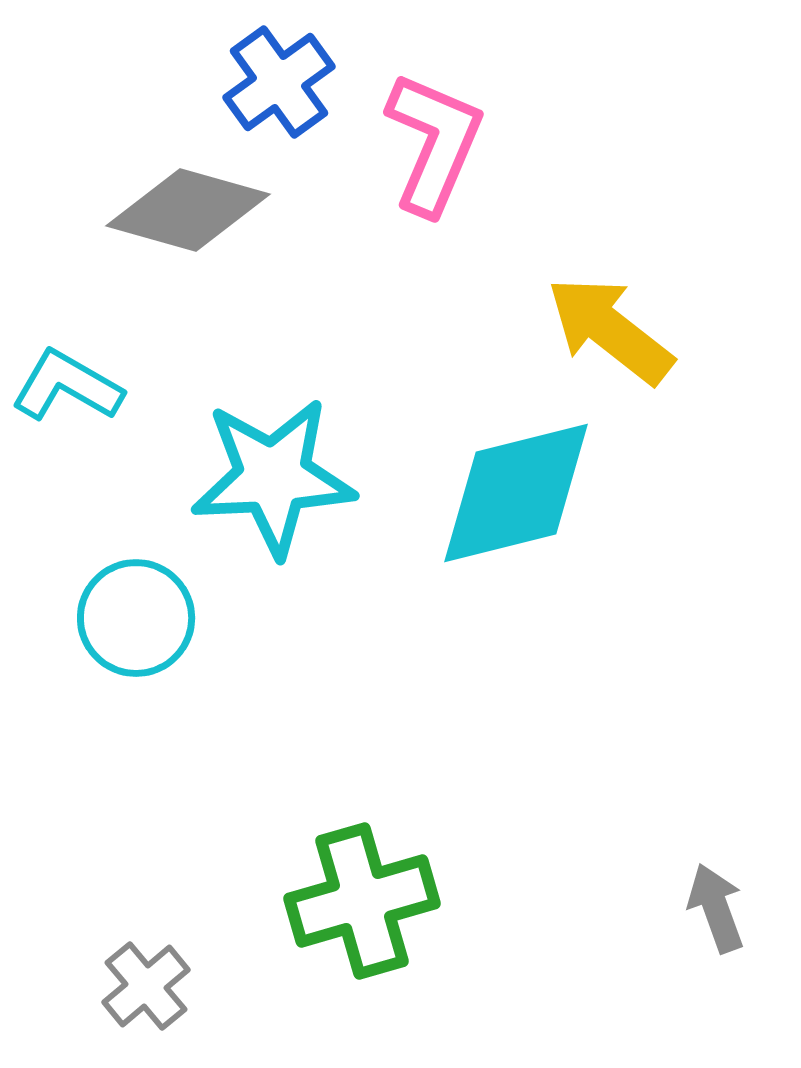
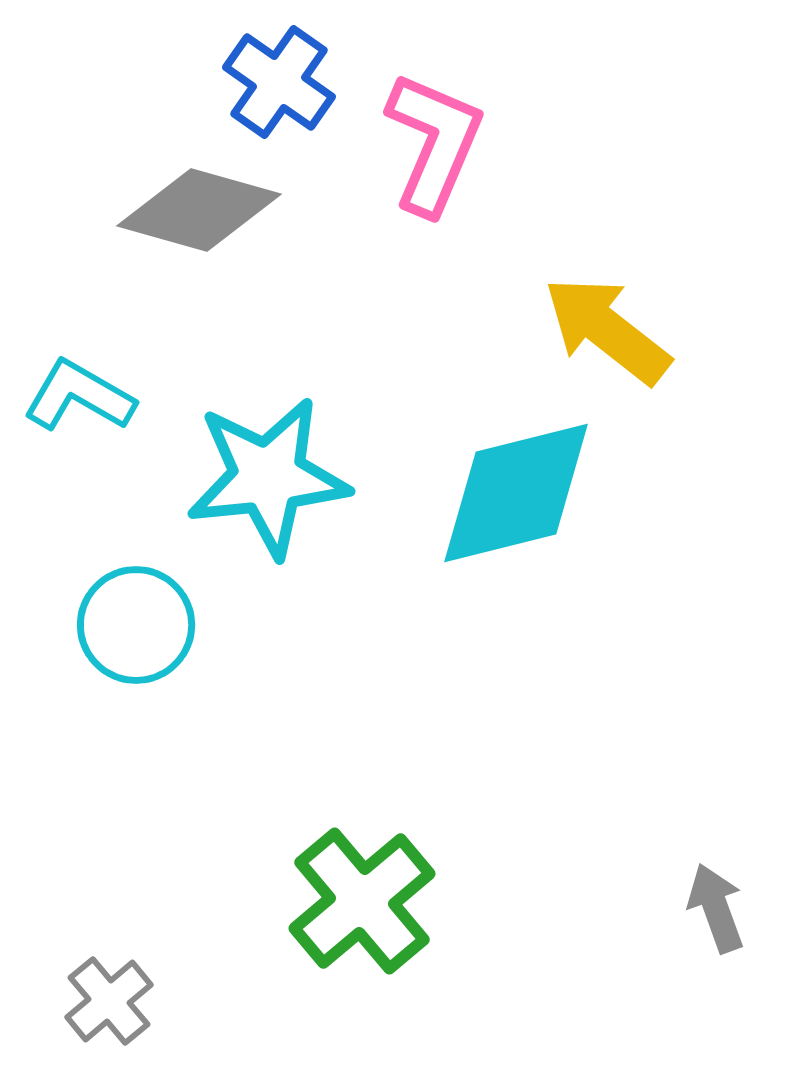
blue cross: rotated 19 degrees counterclockwise
gray diamond: moved 11 px right
yellow arrow: moved 3 px left
cyan L-shape: moved 12 px right, 10 px down
cyan star: moved 5 px left; rotated 3 degrees counterclockwise
cyan circle: moved 7 px down
green cross: rotated 24 degrees counterclockwise
gray cross: moved 37 px left, 15 px down
